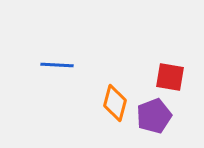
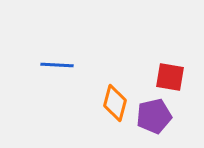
purple pentagon: rotated 8 degrees clockwise
